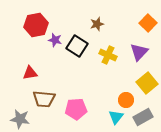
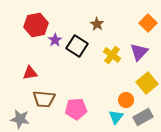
brown star: rotated 24 degrees counterclockwise
purple star: rotated 24 degrees clockwise
yellow cross: moved 4 px right; rotated 12 degrees clockwise
